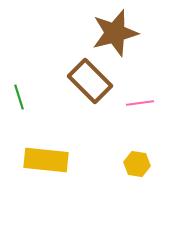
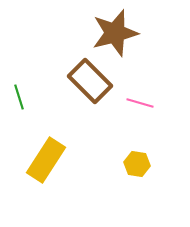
pink line: rotated 24 degrees clockwise
yellow rectangle: rotated 63 degrees counterclockwise
